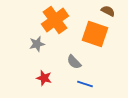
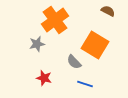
orange square: moved 11 px down; rotated 12 degrees clockwise
